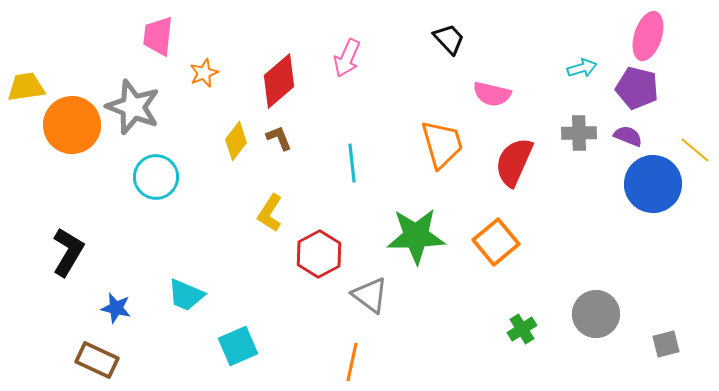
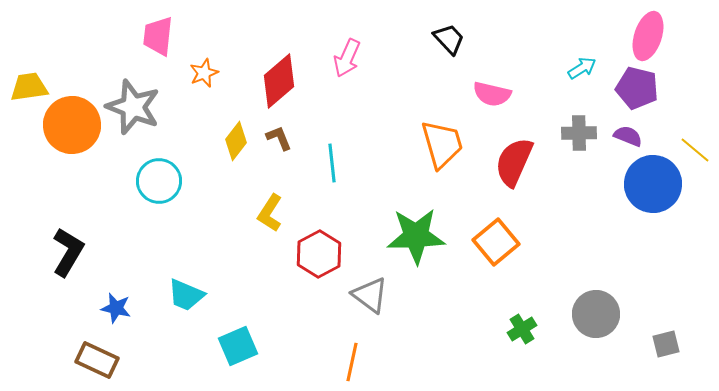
cyan arrow: rotated 16 degrees counterclockwise
yellow trapezoid: moved 3 px right
cyan line: moved 20 px left
cyan circle: moved 3 px right, 4 px down
